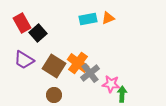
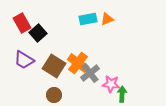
orange triangle: moved 1 px left, 1 px down
